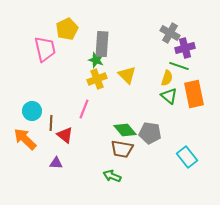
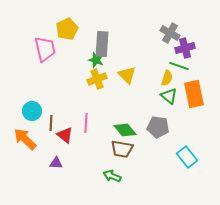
pink line: moved 2 px right, 14 px down; rotated 18 degrees counterclockwise
gray pentagon: moved 8 px right, 6 px up
